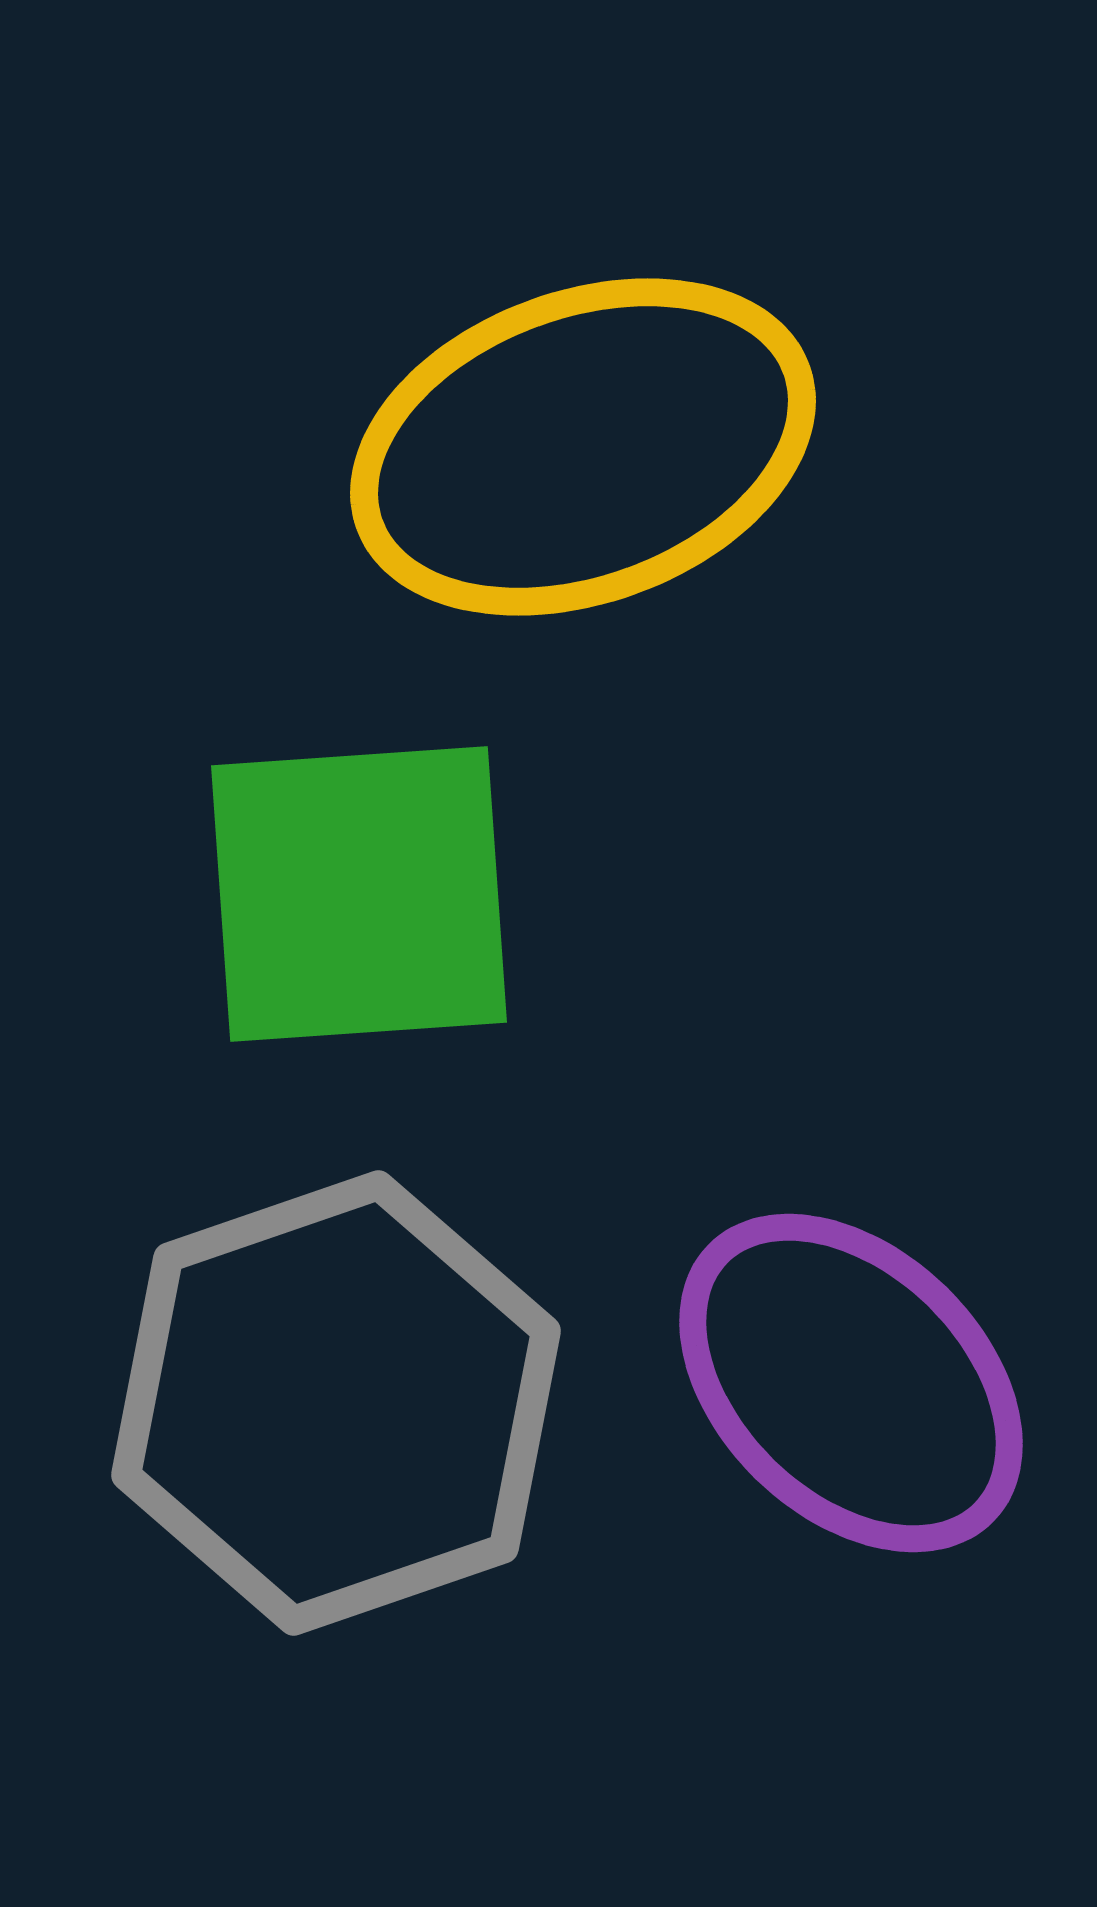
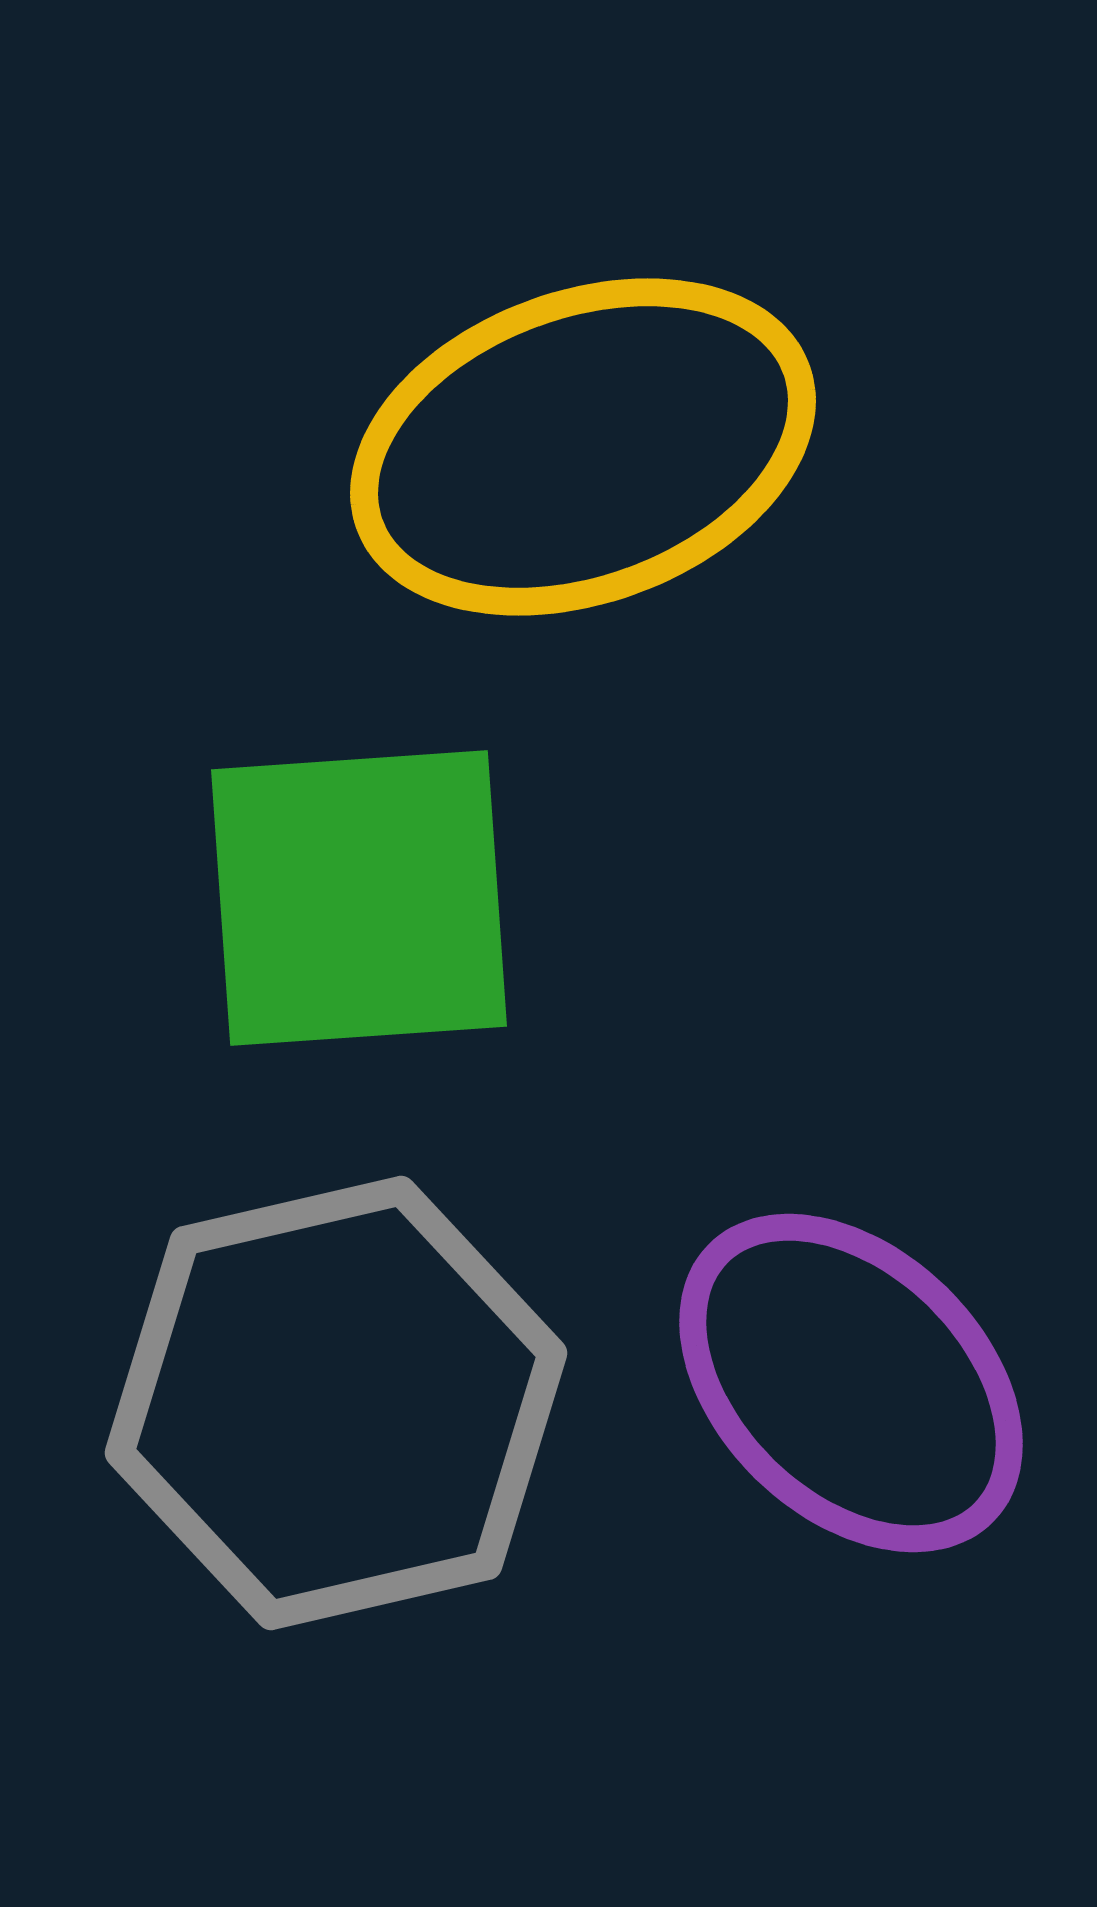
green square: moved 4 px down
gray hexagon: rotated 6 degrees clockwise
